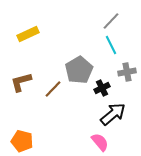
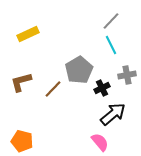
gray cross: moved 3 px down
